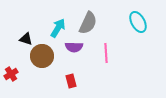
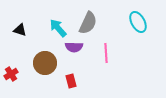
cyan arrow: rotated 72 degrees counterclockwise
black triangle: moved 6 px left, 9 px up
brown circle: moved 3 px right, 7 px down
